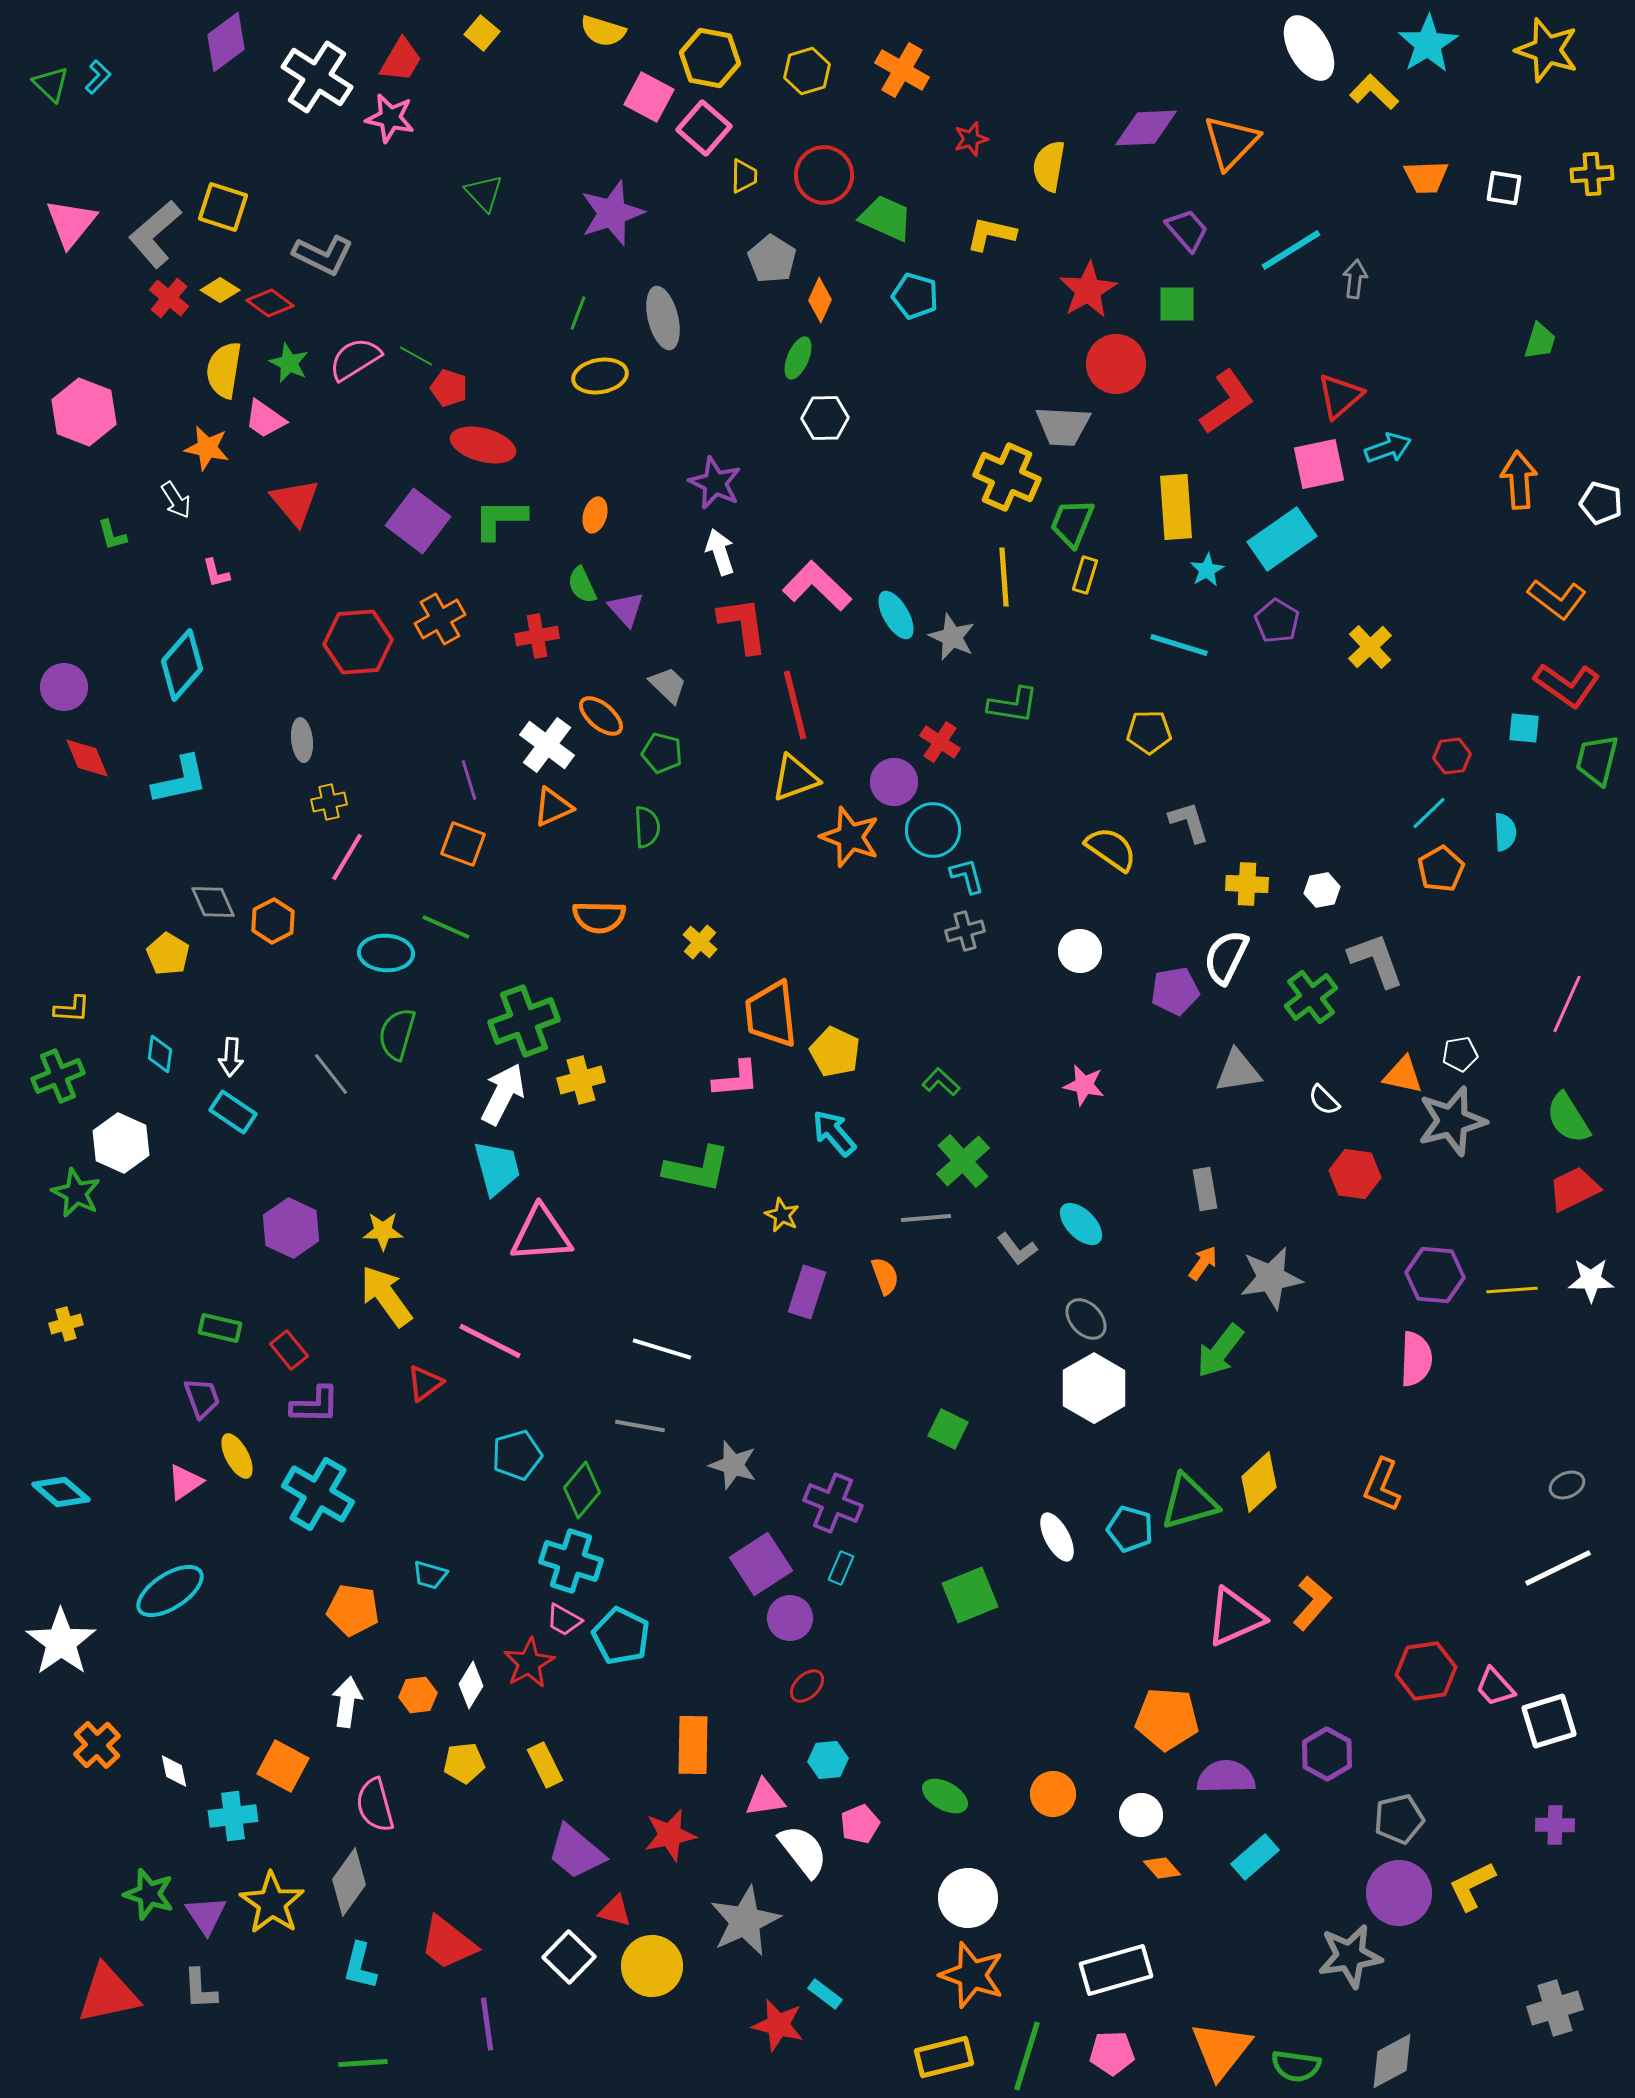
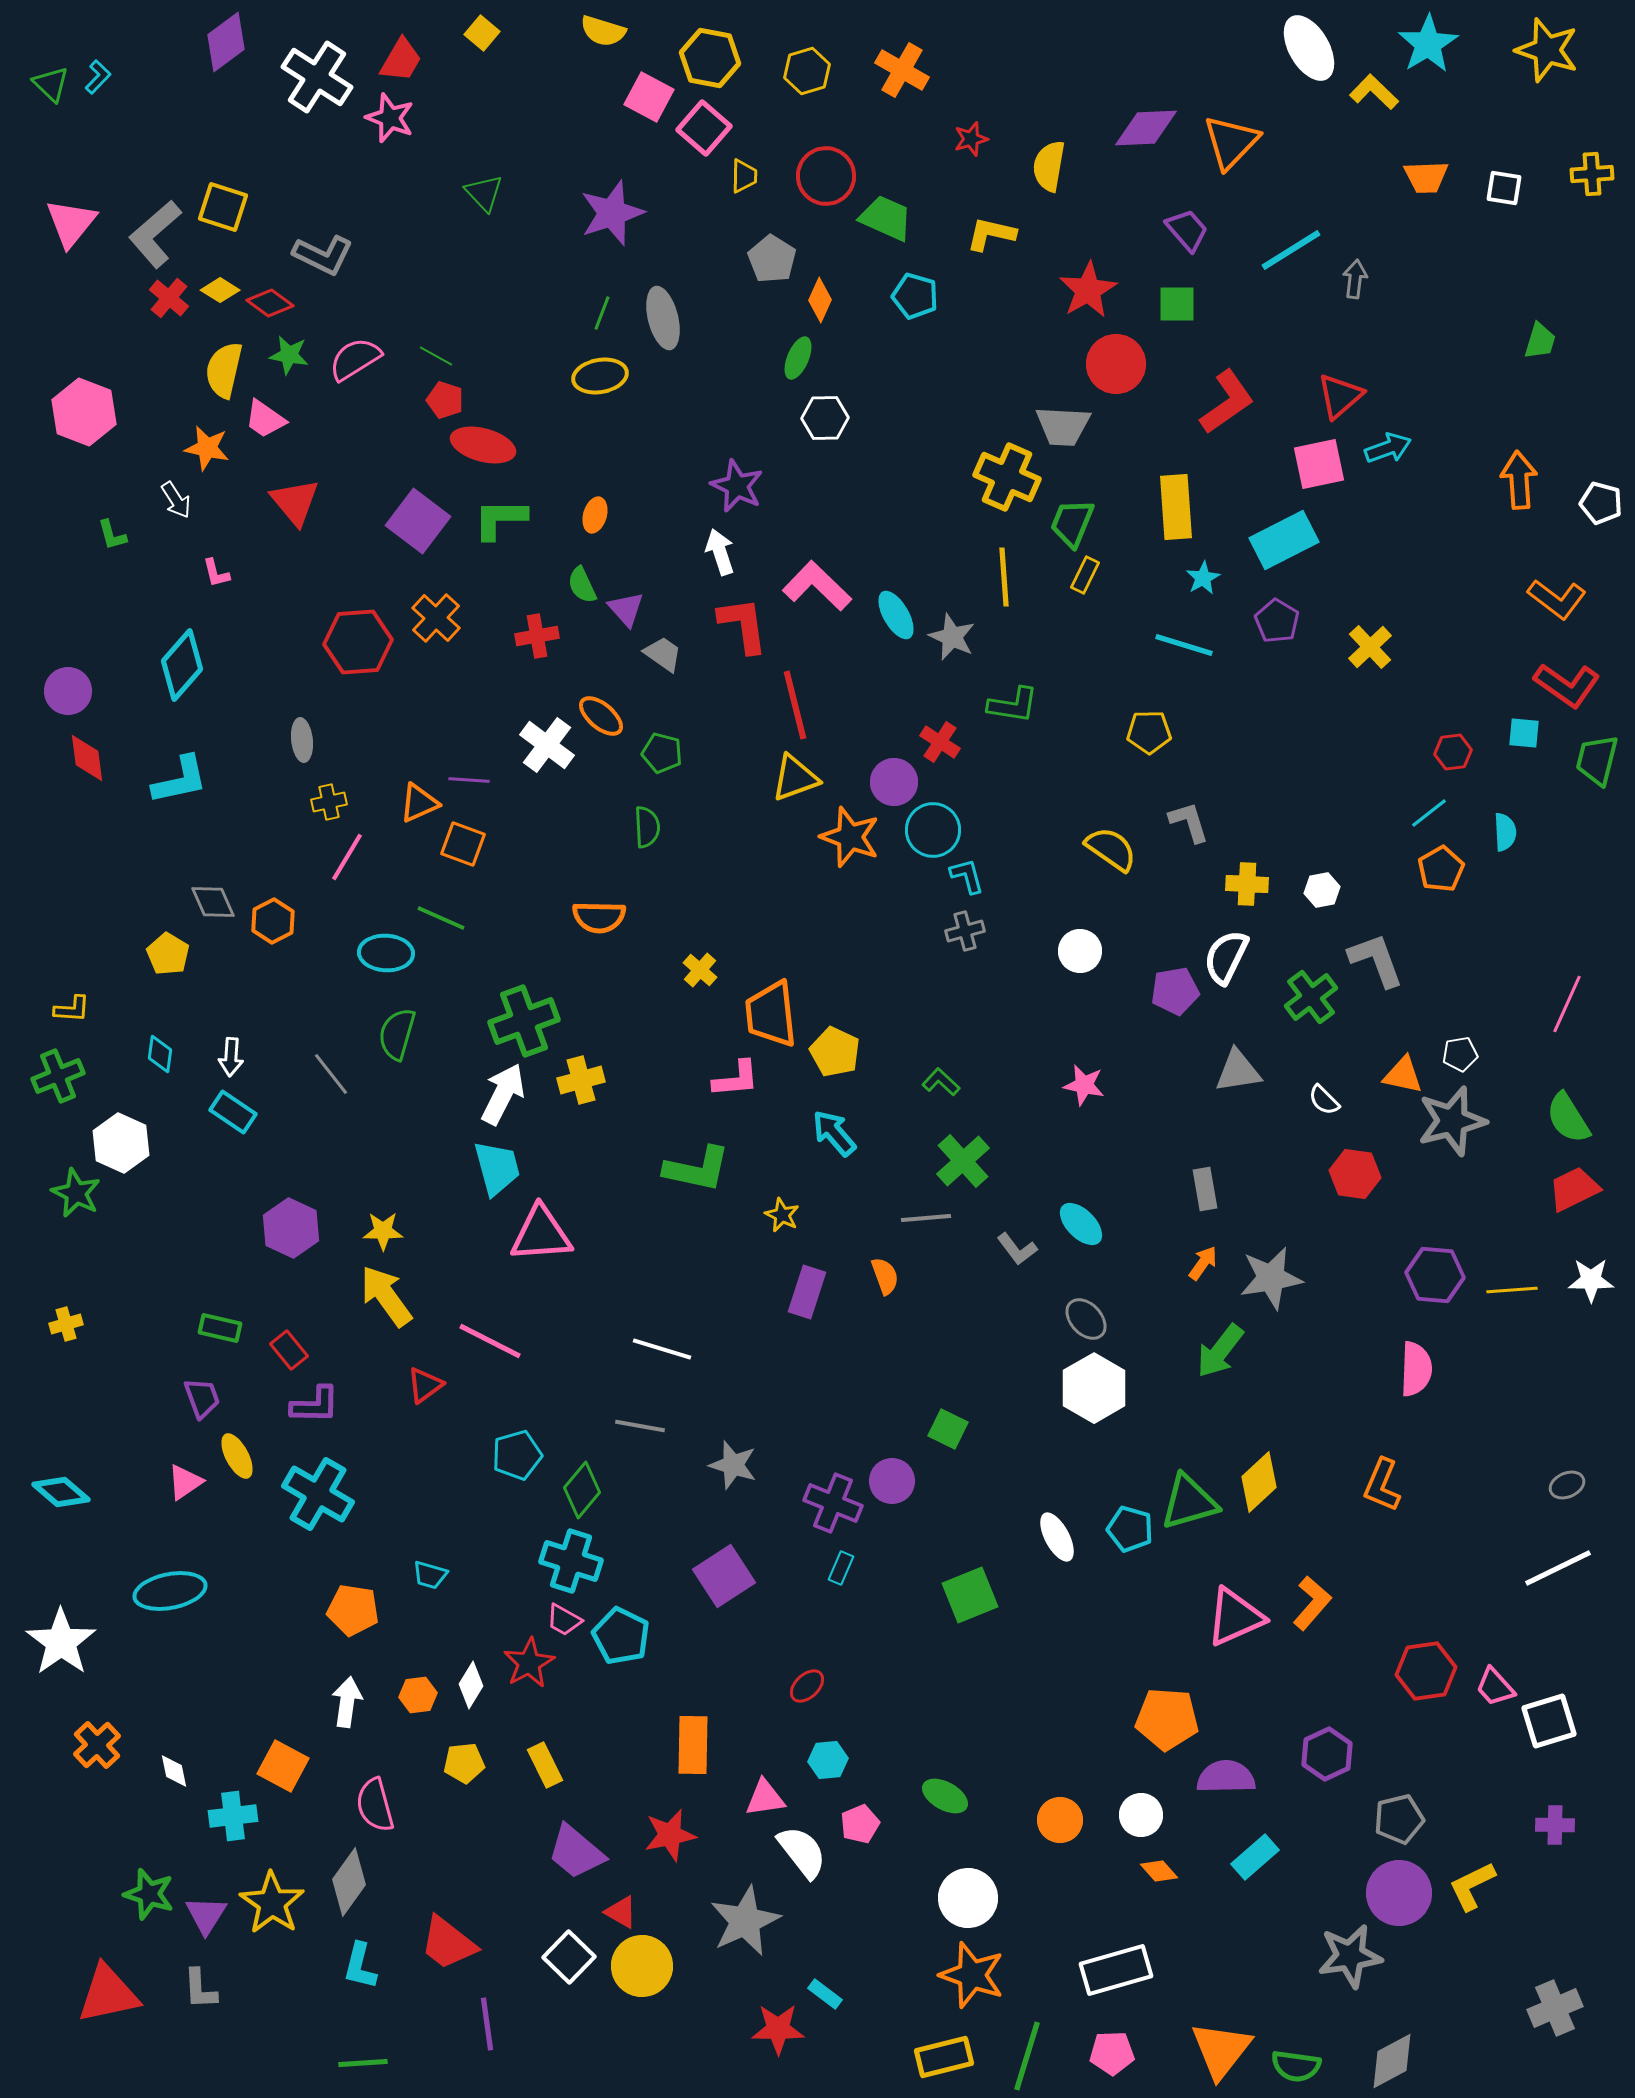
pink star at (390, 118): rotated 9 degrees clockwise
red circle at (824, 175): moved 2 px right, 1 px down
green line at (578, 313): moved 24 px right
green line at (416, 356): moved 20 px right
green star at (289, 363): moved 8 px up; rotated 15 degrees counterclockwise
yellow semicircle at (224, 370): rotated 4 degrees clockwise
red pentagon at (449, 388): moved 4 px left, 12 px down
purple star at (715, 483): moved 22 px right, 3 px down
cyan rectangle at (1282, 539): moved 2 px right, 1 px down; rotated 8 degrees clockwise
cyan star at (1207, 570): moved 4 px left, 8 px down
yellow rectangle at (1085, 575): rotated 9 degrees clockwise
orange cross at (440, 619): moved 4 px left, 1 px up; rotated 18 degrees counterclockwise
cyan line at (1179, 645): moved 5 px right
gray trapezoid at (668, 685): moved 5 px left, 31 px up; rotated 9 degrees counterclockwise
purple circle at (64, 687): moved 4 px right, 4 px down
cyan square at (1524, 728): moved 5 px down
red hexagon at (1452, 756): moved 1 px right, 4 px up
red diamond at (87, 758): rotated 15 degrees clockwise
purple line at (469, 780): rotated 69 degrees counterclockwise
orange triangle at (553, 807): moved 134 px left, 4 px up
cyan line at (1429, 813): rotated 6 degrees clockwise
green line at (446, 927): moved 5 px left, 9 px up
yellow cross at (700, 942): moved 28 px down
pink semicircle at (1416, 1359): moved 10 px down
red triangle at (425, 1383): moved 2 px down
purple square at (761, 1564): moved 37 px left, 12 px down
cyan ellipse at (170, 1591): rotated 22 degrees clockwise
purple circle at (790, 1618): moved 102 px right, 137 px up
purple hexagon at (1327, 1754): rotated 6 degrees clockwise
orange circle at (1053, 1794): moved 7 px right, 26 px down
white semicircle at (803, 1851): moved 1 px left, 1 px down
orange diamond at (1162, 1868): moved 3 px left, 3 px down
red triangle at (615, 1911): moved 6 px right, 1 px down; rotated 15 degrees clockwise
purple triangle at (206, 1915): rotated 6 degrees clockwise
yellow circle at (652, 1966): moved 10 px left
gray cross at (1555, 2008): rotated 6 degrees counterclockwise
red star at (778, 2025): moved 4 px down; rotated 14 degrees counterclockwise
